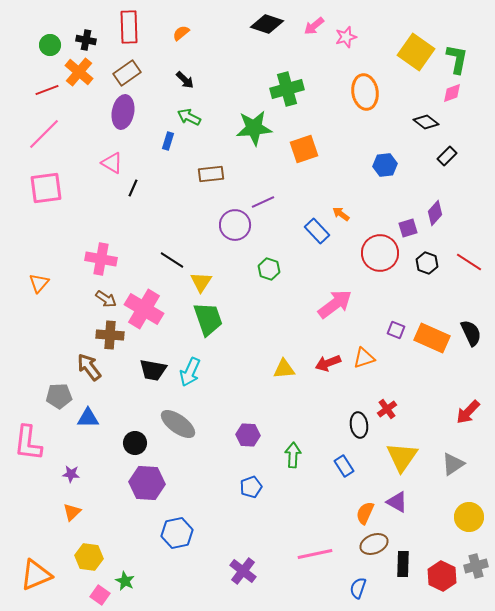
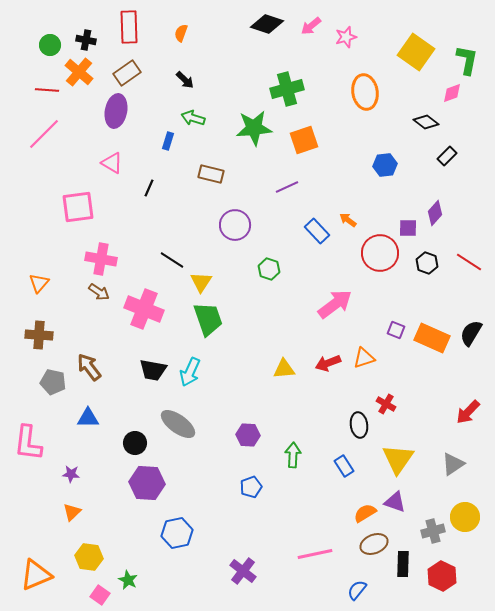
pink arrow at (314, 26): moved 3 px left
orange semicircle at (181, 33): rotated 30 degrees counterclockwise
green L-shape at (457, 59): moved 10 px right, 1 px down
red line at (47, 90): rotated 25 degrees clockwise
purple ellipse at (123, 112): moved 7 px left, 1 px up
green arrow at (189, 117): moved 4 px right, 1 px down; rotated 10 degrees counterclockwise
orange square at (304, 149): moved 9 px up
brown rectangle at (211, 174): rotated 20 degrees clockwise
pink square at (46, 188): moved 32 px right, 19 px down
black line at (133, 188): moved 16 px right
purple line at (263, 202): moved 24 px right, 15 px up
orange arrow at (341, 214): moved 7 px right, 6 px down
purple square at (408, 228): rotated 18 degrees clockwise
brown arrow at (106, 299): moved 7 px left, 7 px up
pink cross at (144, 309): rotated 9 degrees counterclockwise
black semicircle at (471, 333): rotated 124 degrees counterclockwise
brown cross at (110, 335): moved 71 px left
gray pentagon at (59, 396): moved 6 px left, 14 px up; rotated 15 degrees clockwise
red cross at (387, 409): moved 1 px left, 5 px up; rotated 24 degrees counterclockwise
yellow triangle at (402, 457): moved 4 px left, 2 px down
purple triangle at (397, 502): moved 2 px left; rotated 10 degrees counterclockwise
orange semicircle at (365, 513): rotated 35 degrees clockwise
yellow circle at (469, 517): moved 4 px left
gray cross at (476, 566): moved 43 px left, 35 px up
green star at (125, 581): moved 3 px right, 1 px up
blue semicircle at (358, 588): moved 1 px left, 2 px down; rotated 20 degrees clockwise
